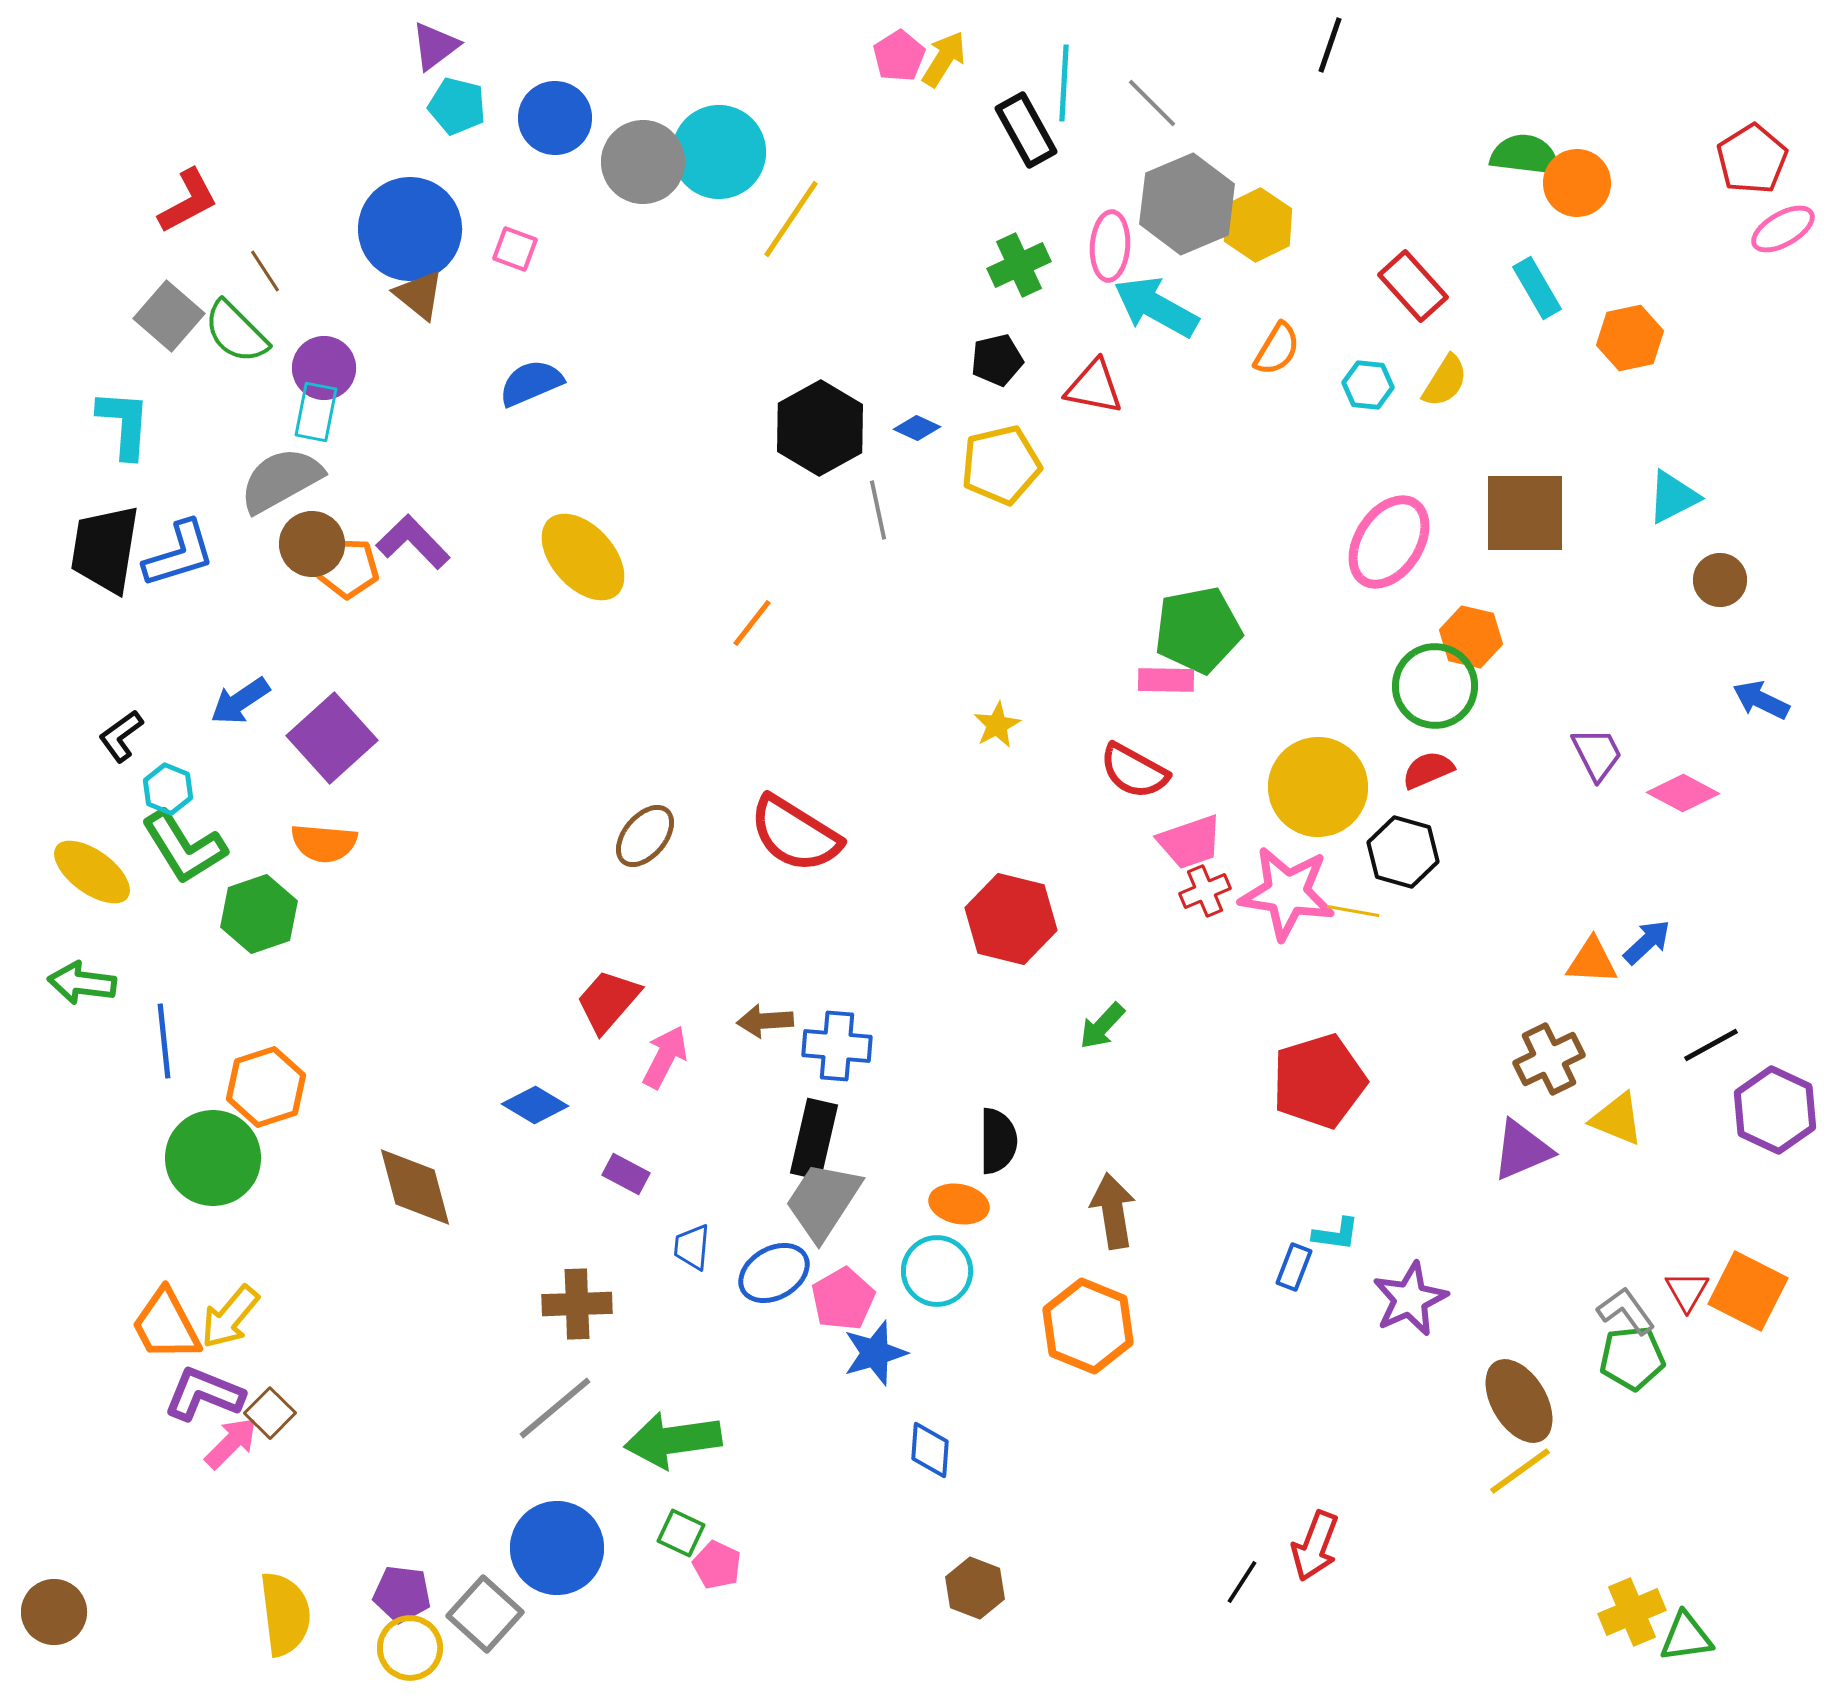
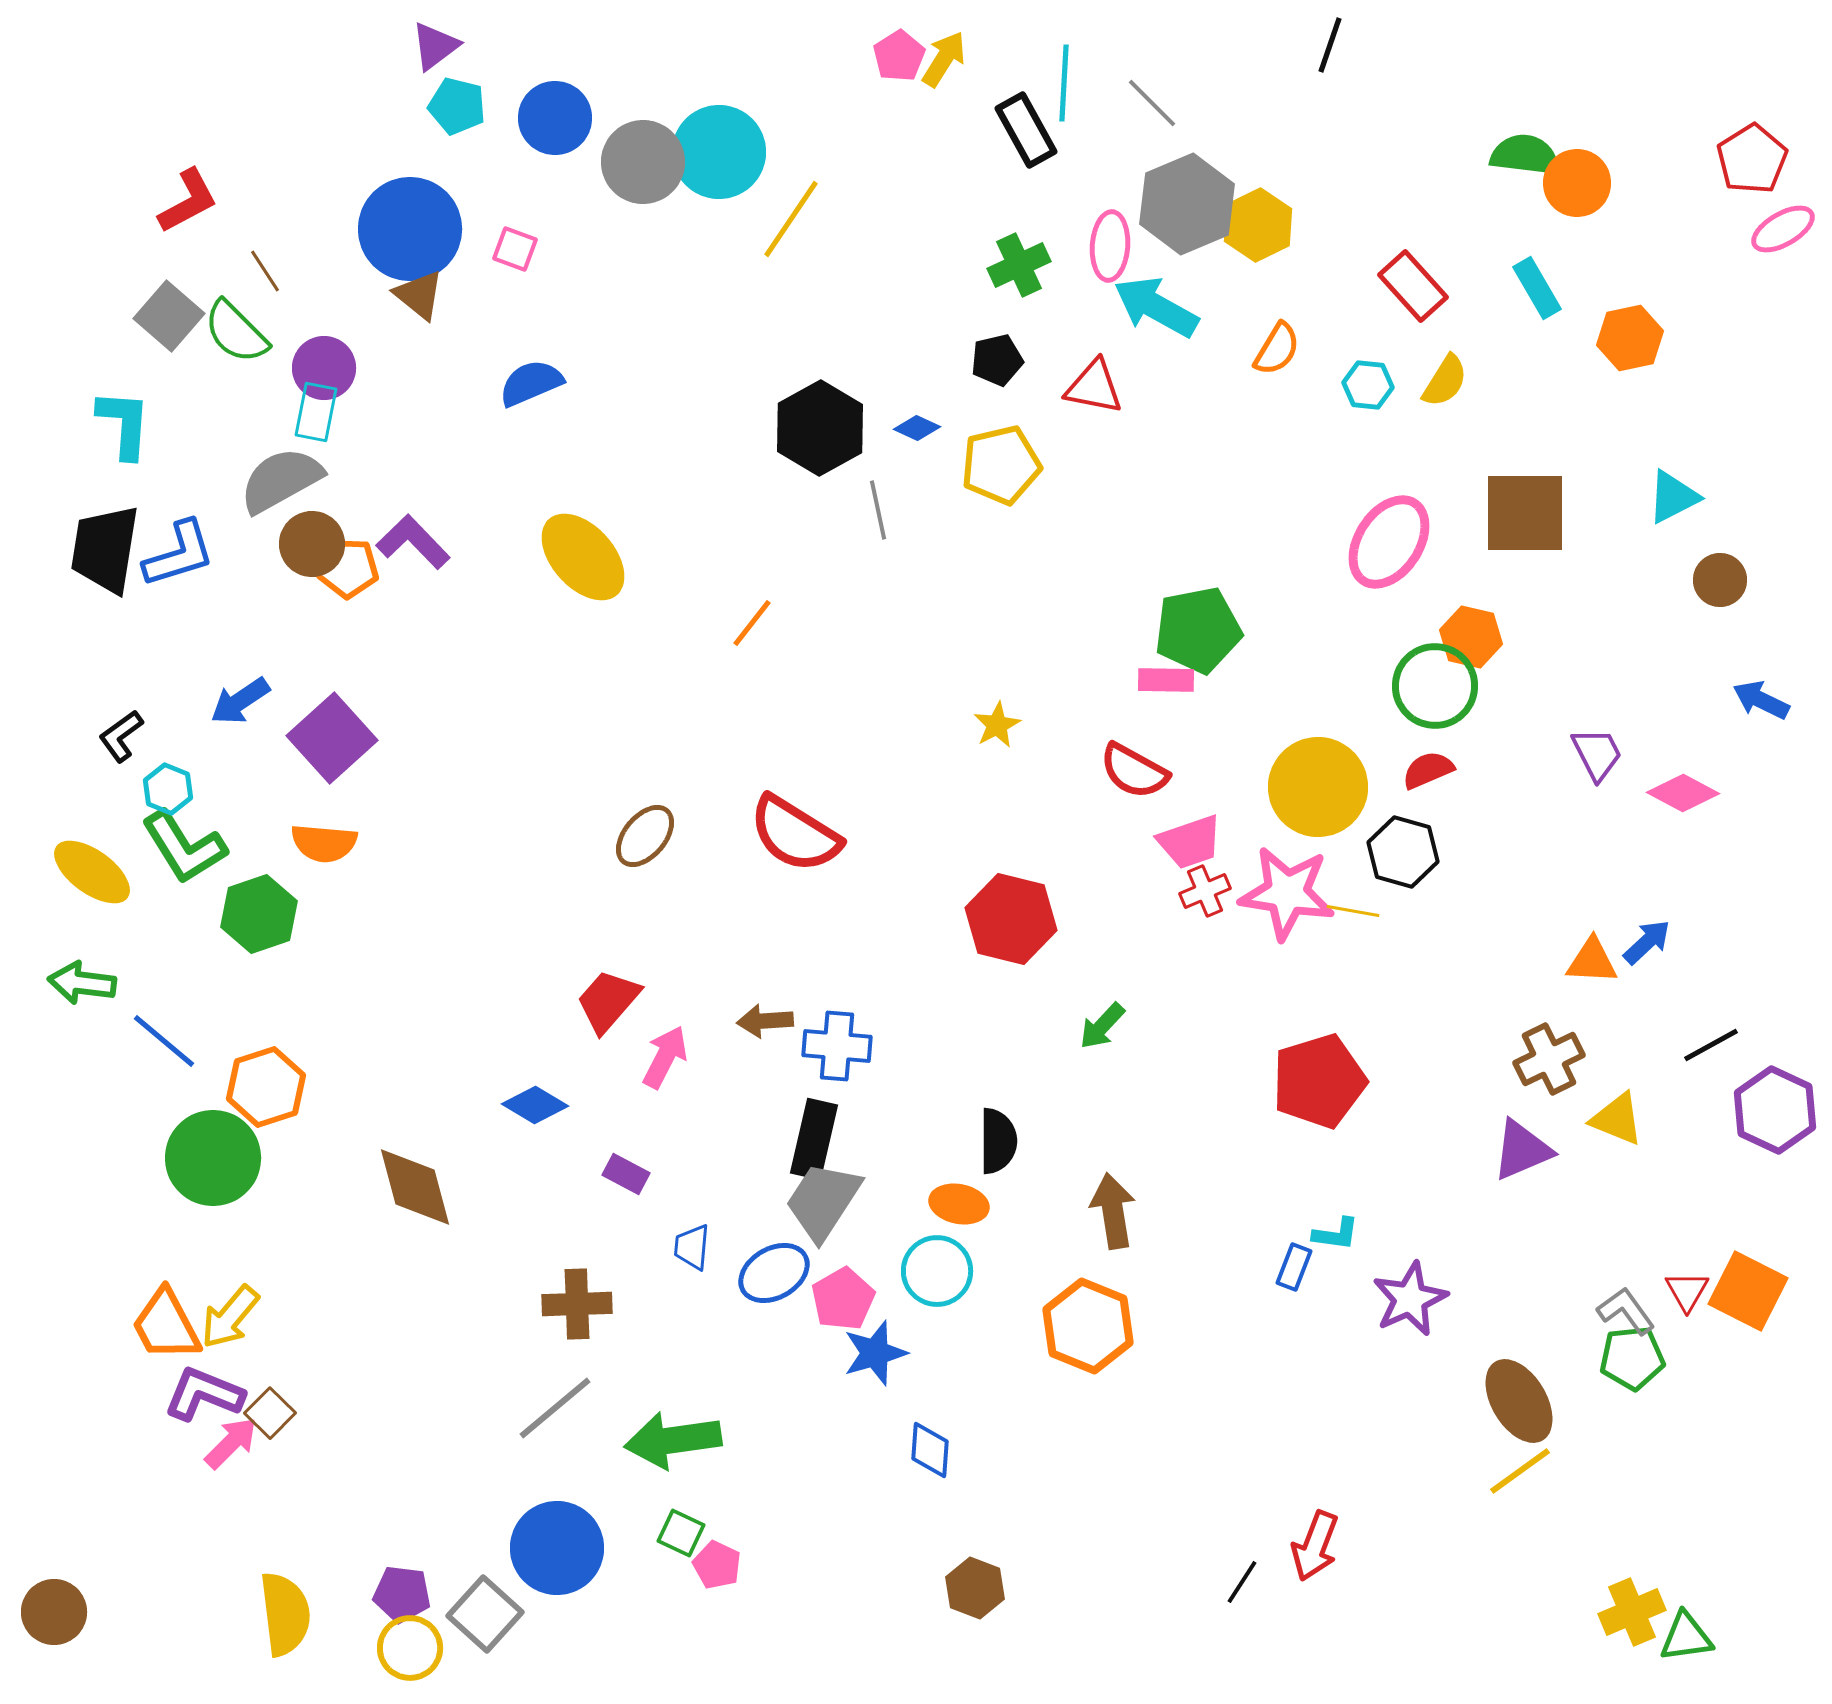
blue line at (164, 1041): rotated 44 degrees counterclockwise
